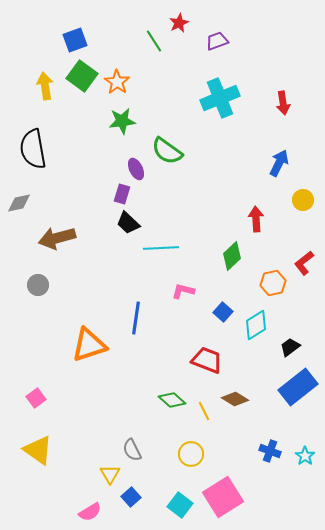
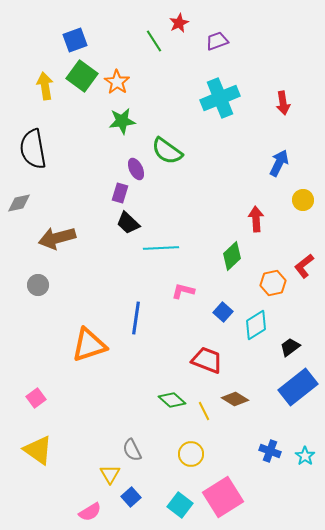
purple rectangle at (122, 194): moved 2 px left, 1 px up
red L-shape at (304, 263): moved 3 px down
